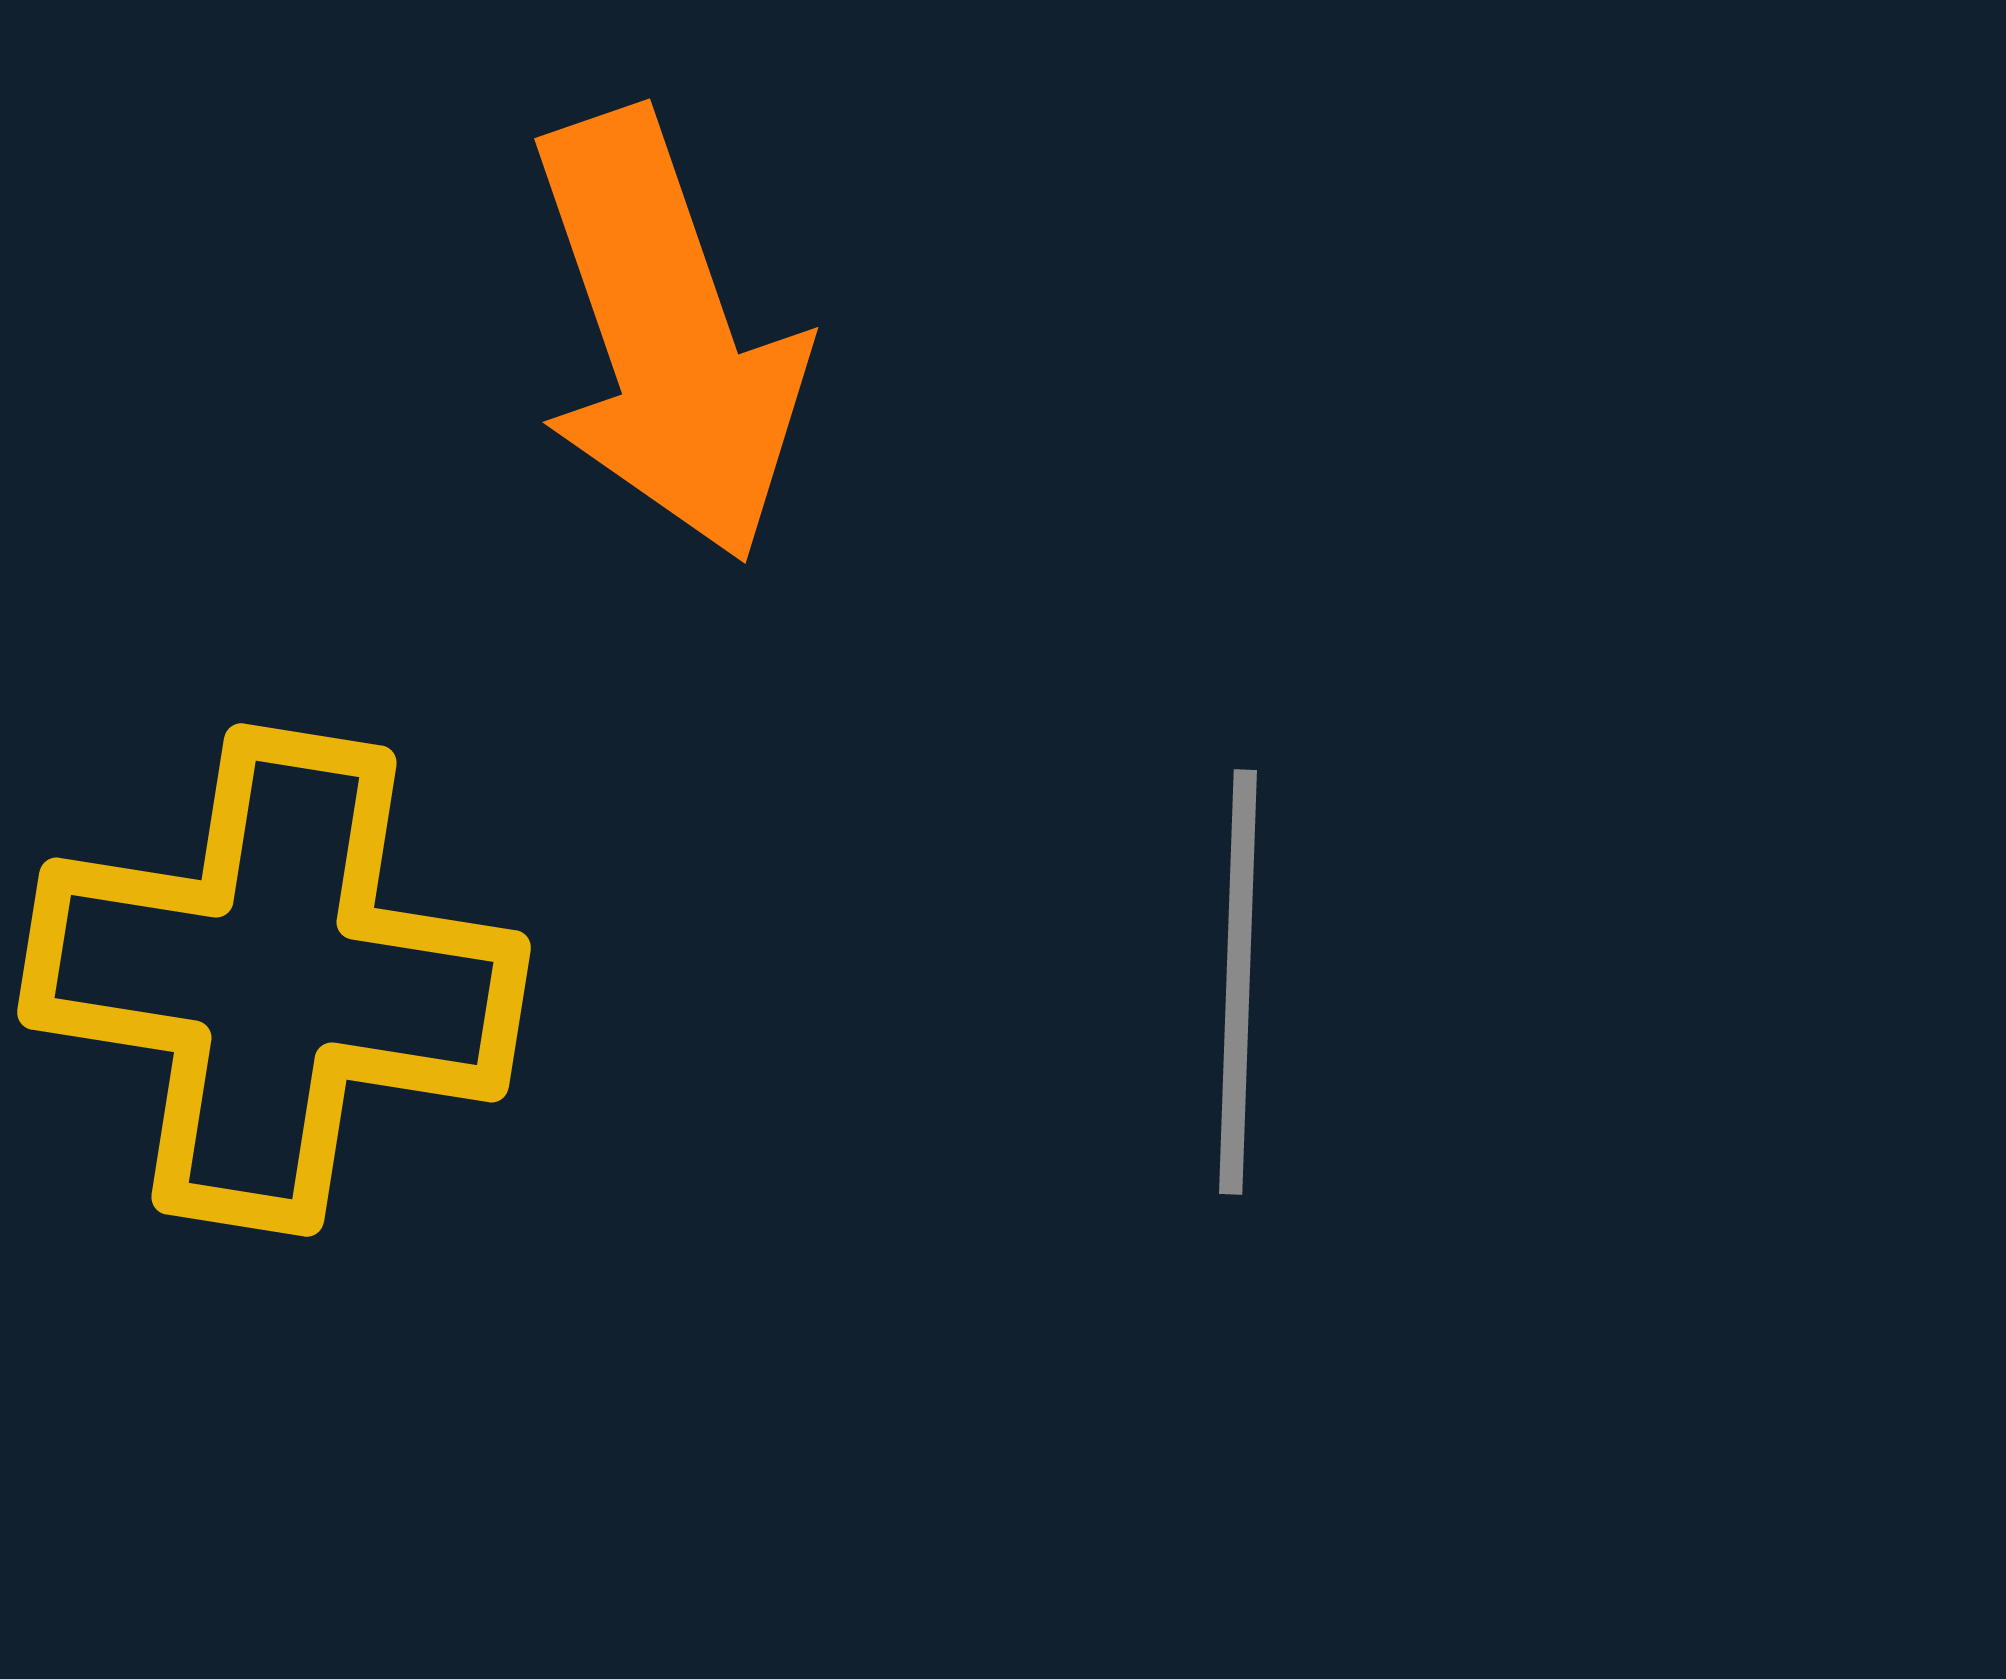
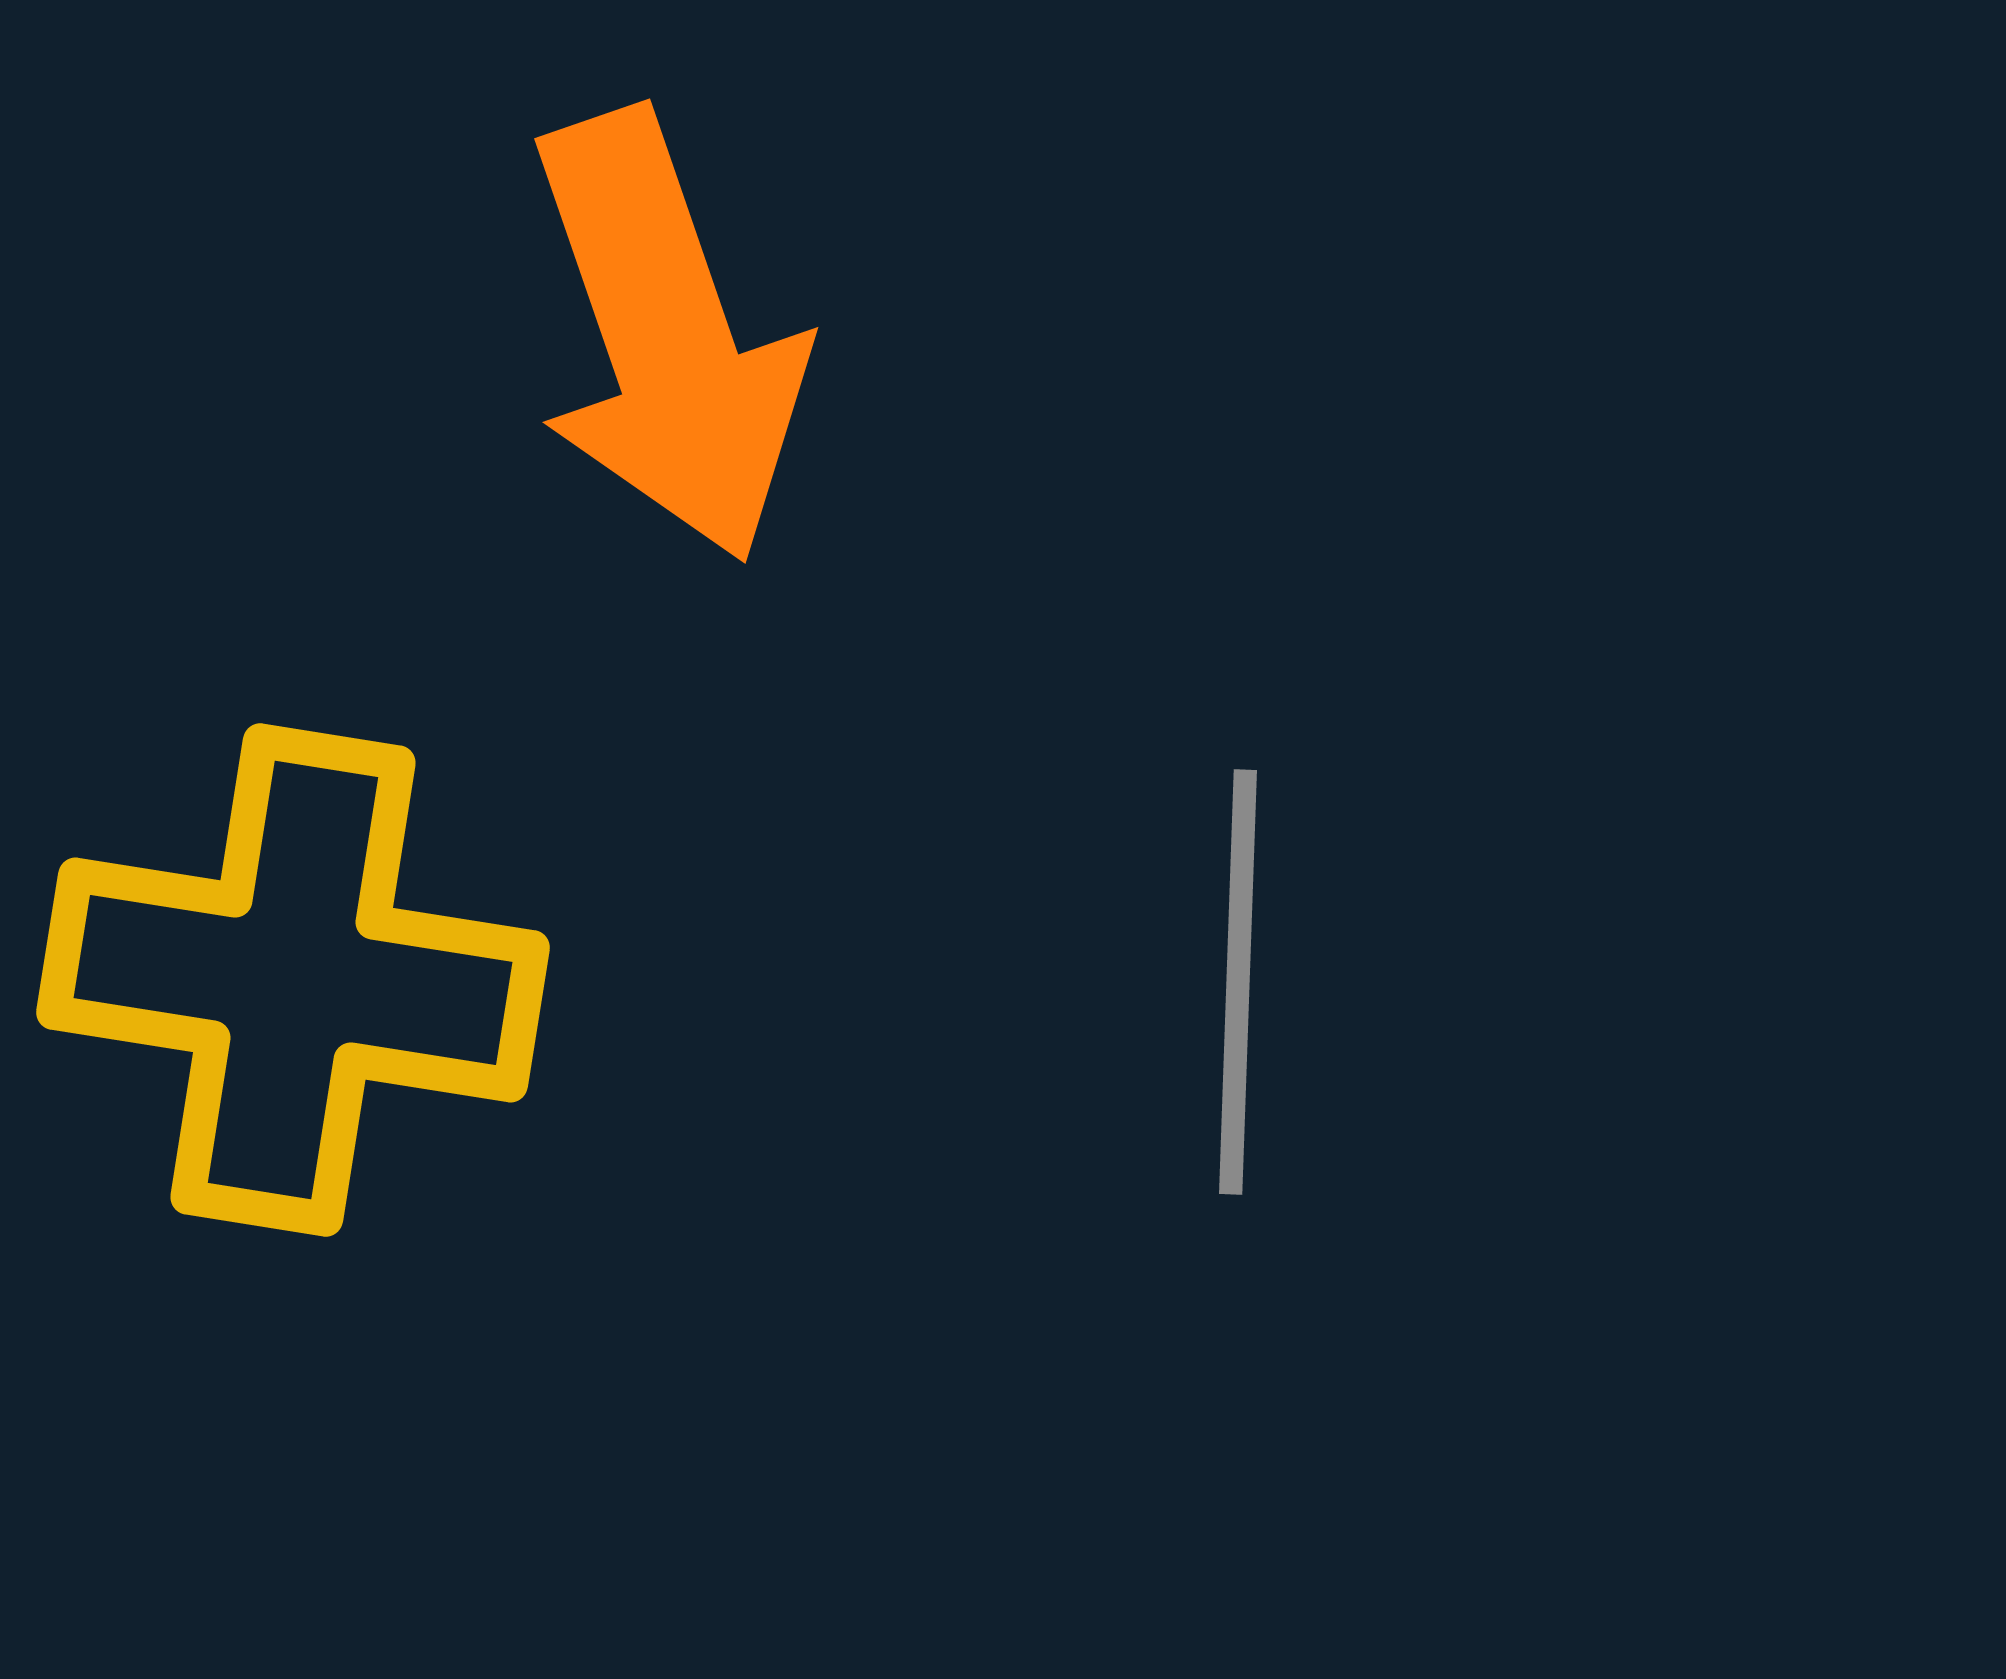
yellow cross: moved 19 px right
